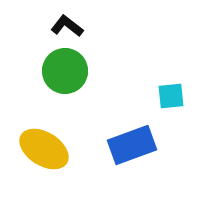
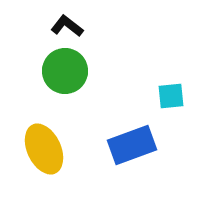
yellow ellipse: rotated 33 degrees clockwise
